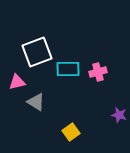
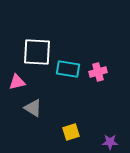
white square: rotated 24 degrees clockwise
cyan rectangle: rotated 10 degrees clockwise
gray triangle: moved 3 px left, 6 px down
purple star: moved 9 px left, 27 px down; rotated 14 degrees counterclockwise
yellow square: rotated 18 degrees clockwise
